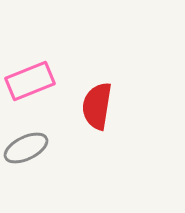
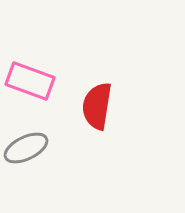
pink rectangle: rotated 42 degrees clockwise
